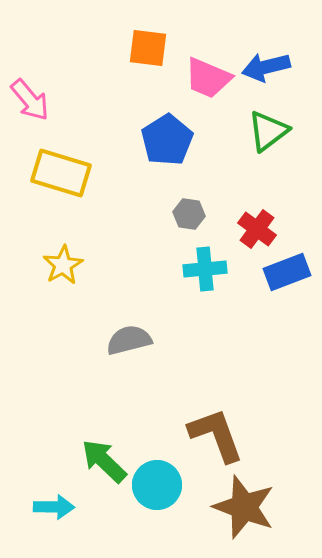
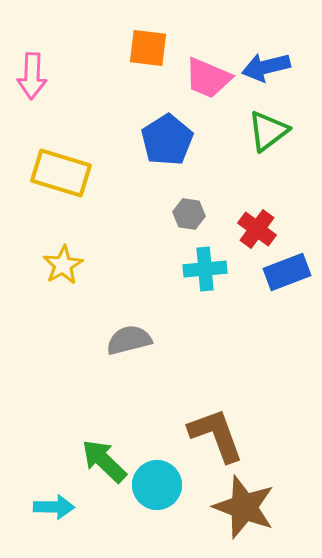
pink arrow: moved 2 px right, 24 px up; rotated 42 degrees clockwise
